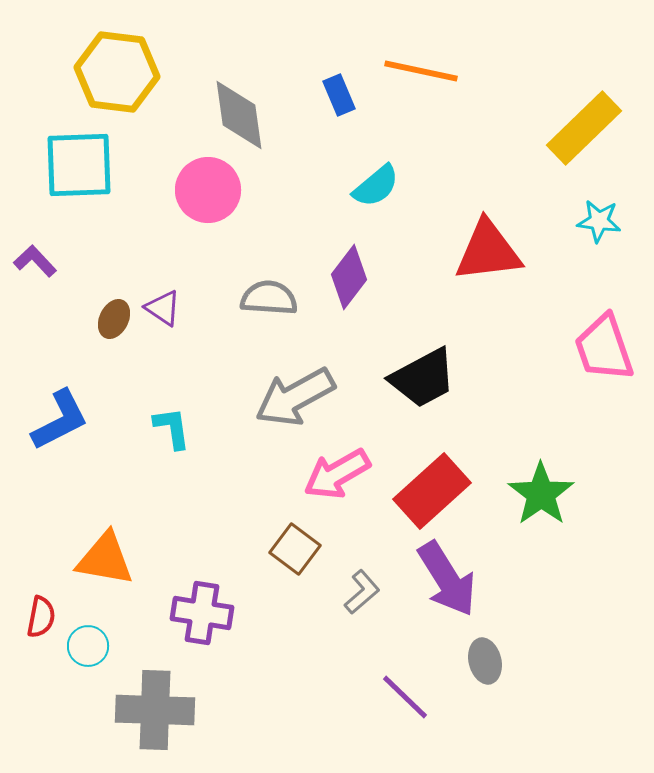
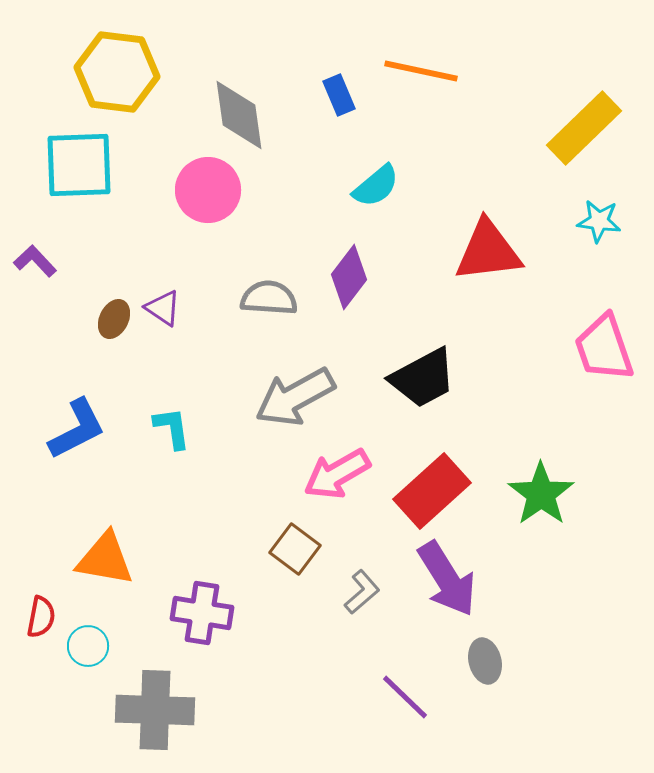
blue L-shape: moved 17 px right, 9 px down
